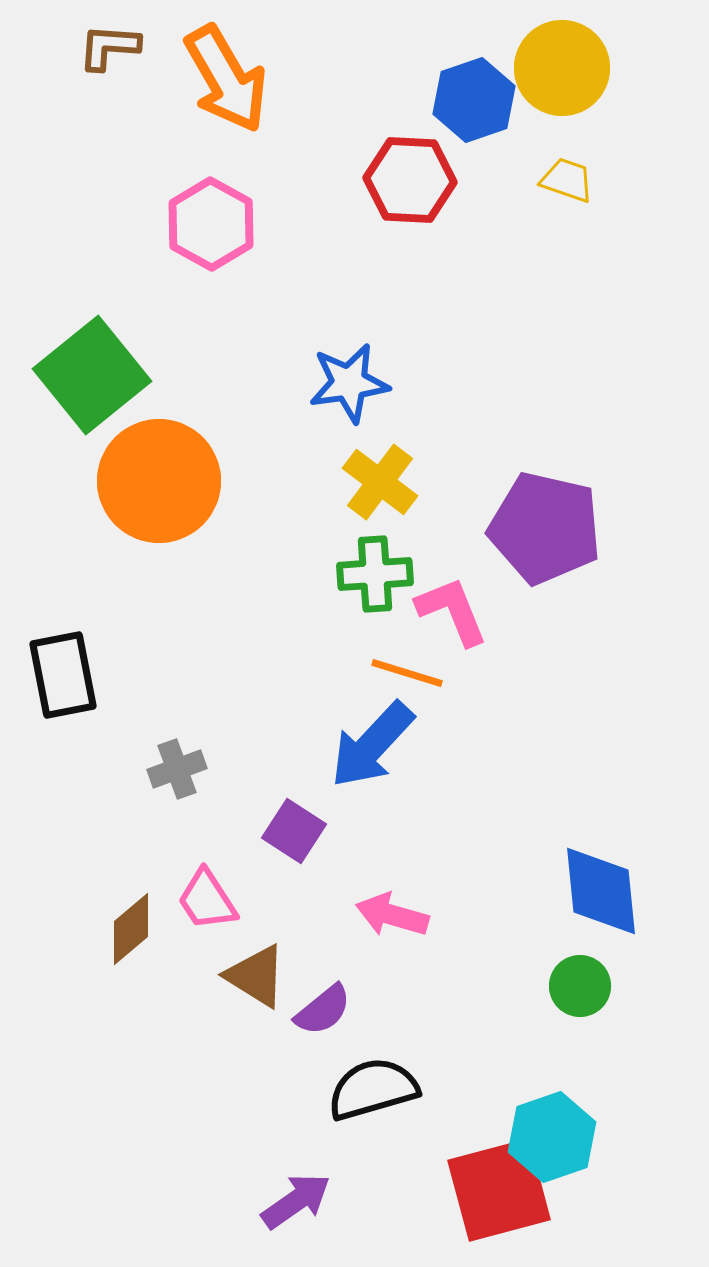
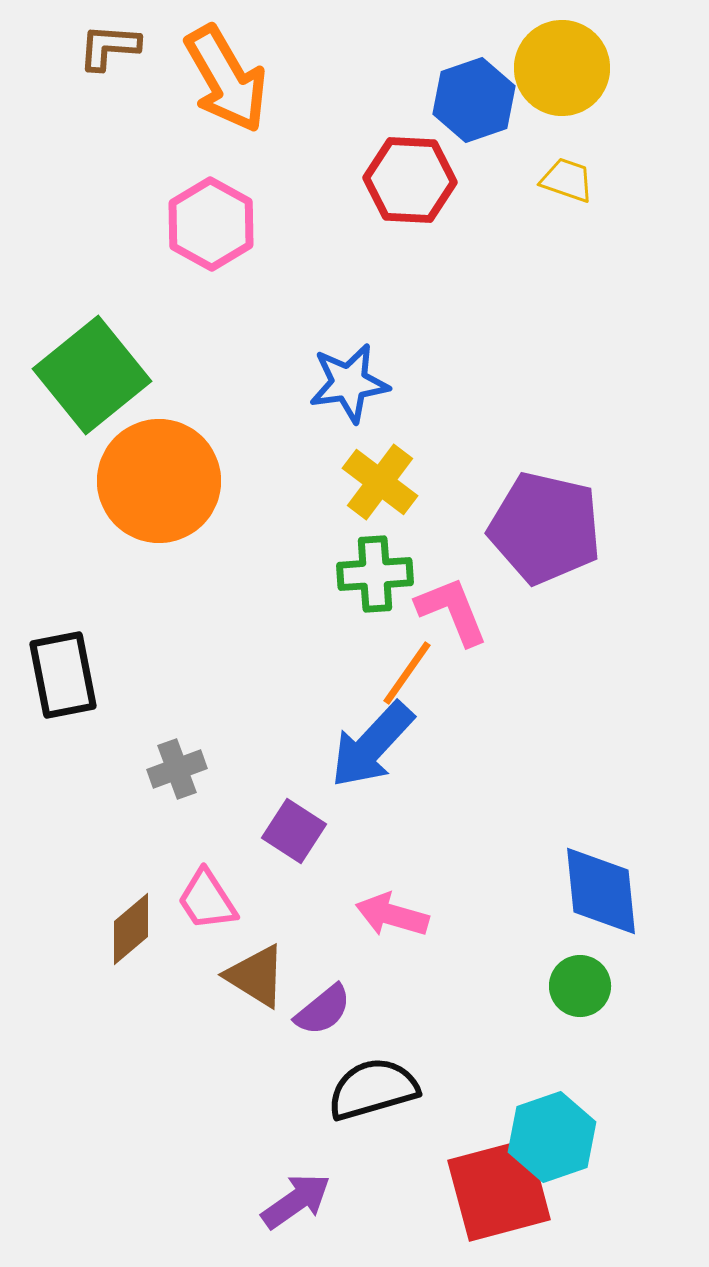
orange line: rotated 72 degrees counterclockwise
